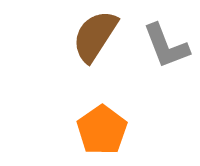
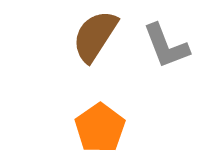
orange pentagon: moved 2 px left, 2 px up
